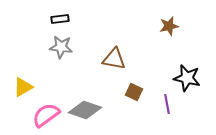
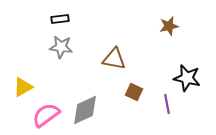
gray diamond: rotated 44 degrees counterclockwise
